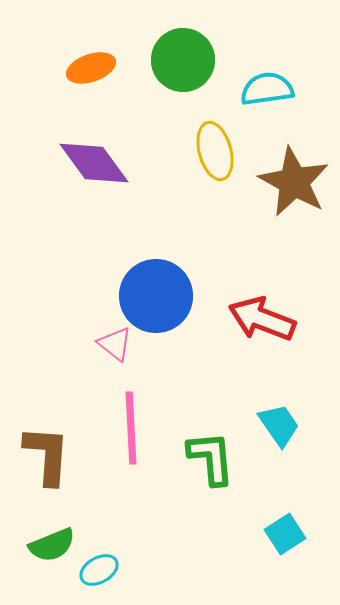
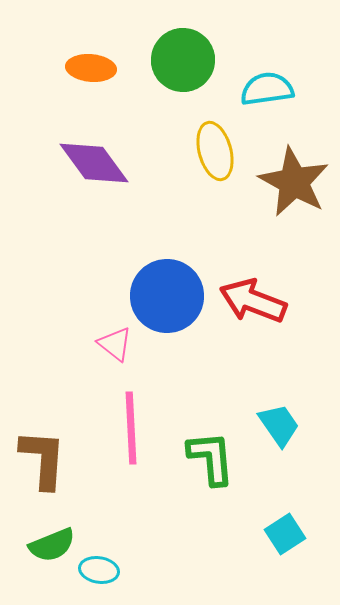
orange ellipse: rotated 24 degrees clockwise
blue circle: moved 11 px right
red arrow: moved 9 px left, 18 px up
brown L-shape: moved 4 px left, 4 px down
cyan ellipse: rotated 39 degrees clockwise
